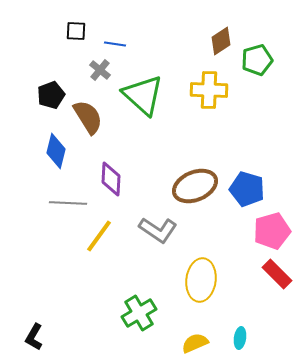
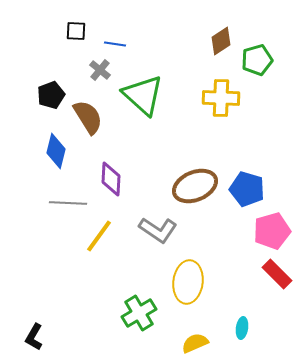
yellow cross: moved 12 px right, 8 px down
yellow ellipse: moved 13 px left, 2 px down
cyan ellipse: moved 2 px right, 10 px up
